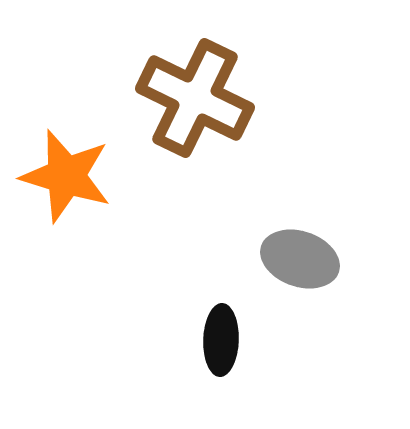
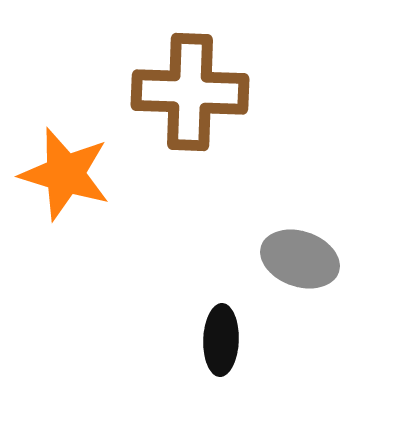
brown cross: moved 5 px left, 6 px up; rotated 24 degrees counterclockwise
orange star: moved 1 px left, 2 px up
